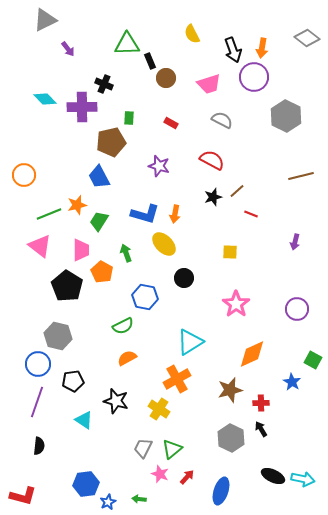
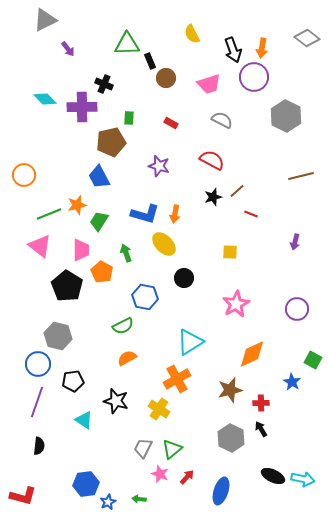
pink star at (236, 304): rotated 8 degrees clockwise
